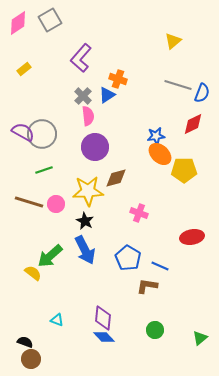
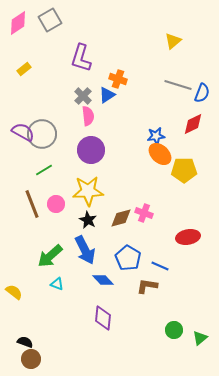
purple L-shape: rotated 24 degrees counterclockwise
purple circle: moved 4 px left, 3 px down
green line: rotated 12 degrees counterclockwise
brown diamond: moved 5 px right, 40 px down
brown line: moved 3 px right, 2 px down; rotated 52 degrees clockwise
pink cross: moved 5 px right
black star: moved 3 px right, 1 px up
red ellipse: moved 4 px left
yellow semicircle: moved 19 px left, 19 px down
cyan triangle: moved 36 px up
green circle: moved 19 px right
blue diamond: moved 1 px left, 57 px up
